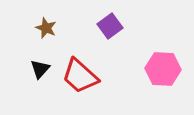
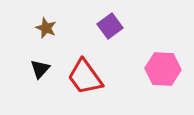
red trapezoid: moved 5 px right, 1 px down; rotated 12 degrees clockwise
